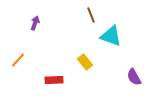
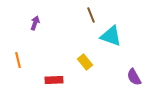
orange line: rotated 56 degrees counterclockwise
